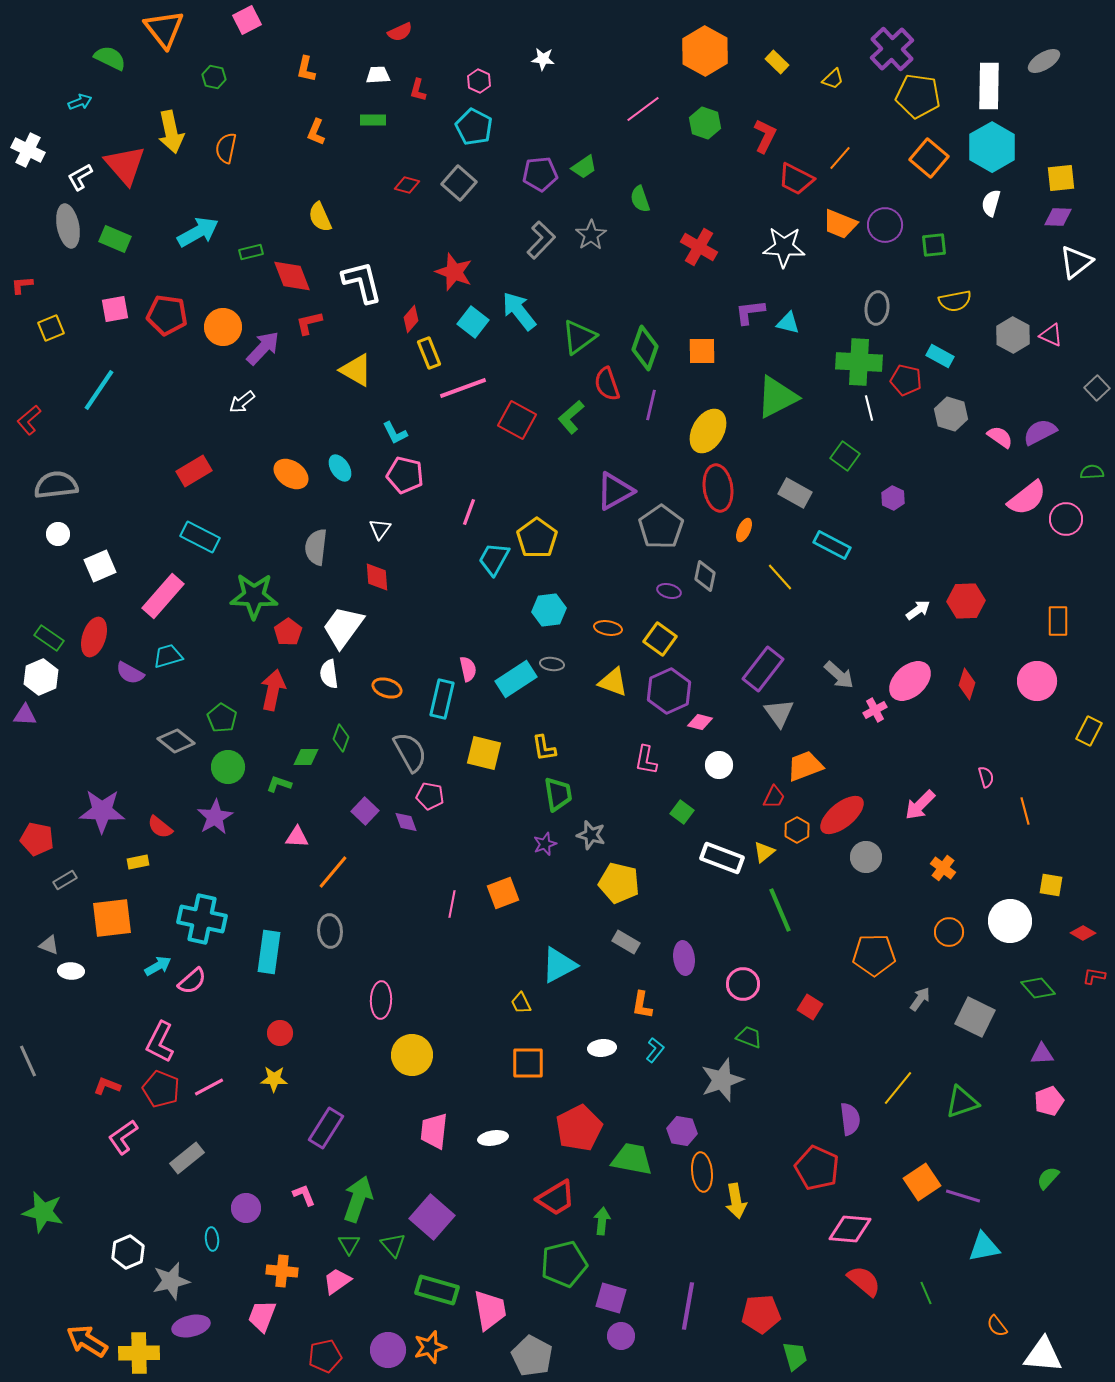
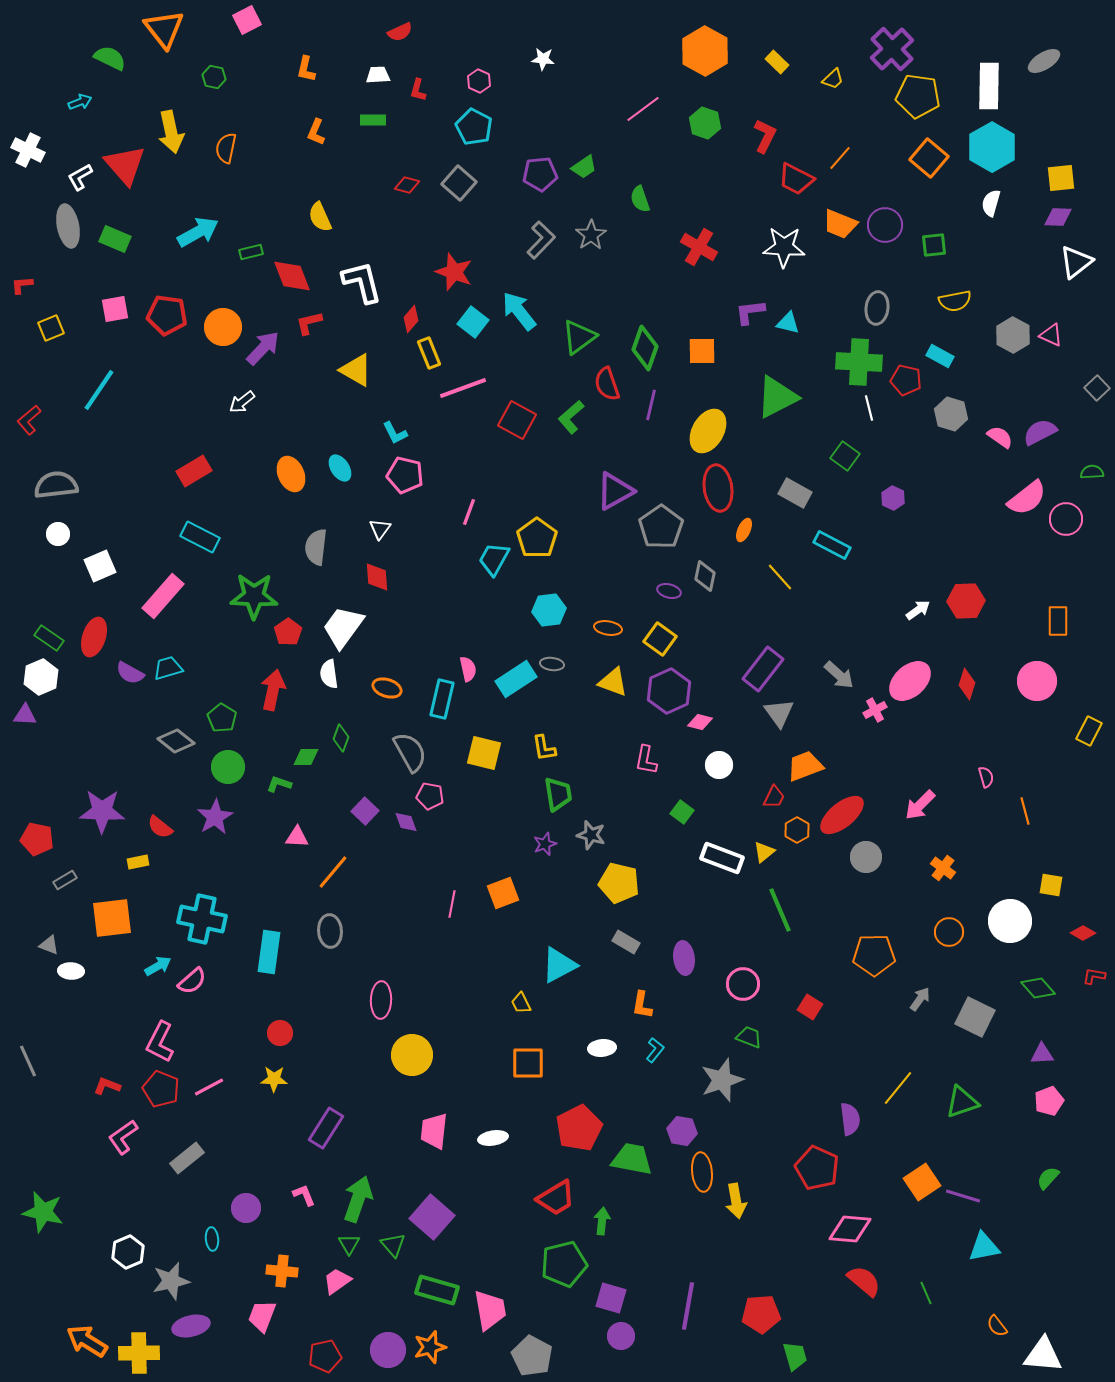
orange ellipse at (291, 474): rotated 32 degrees clockwise
cyan trapezoid at (168, 656): moved 12 px down
